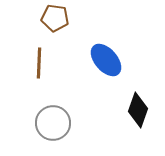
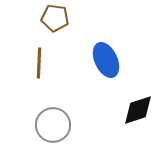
blue ellipse: rotated 16 degrees clockwise
black diamond: rotated 52 degrees clockwise
gray circle: moved 2 px down
